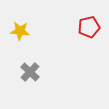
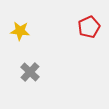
red pentagon: rotated 10 degrees counterclockwise
